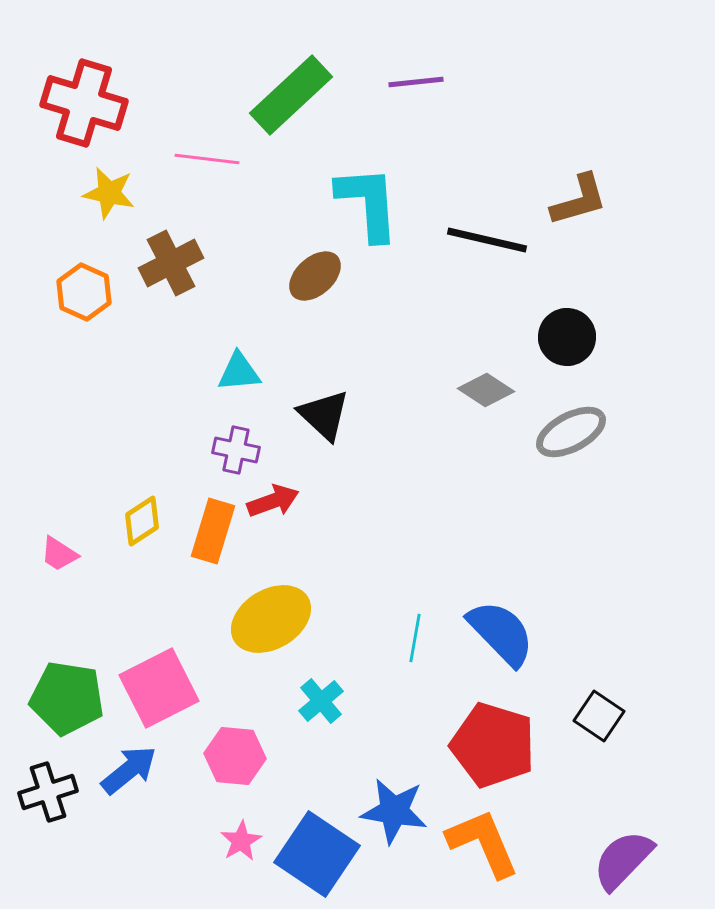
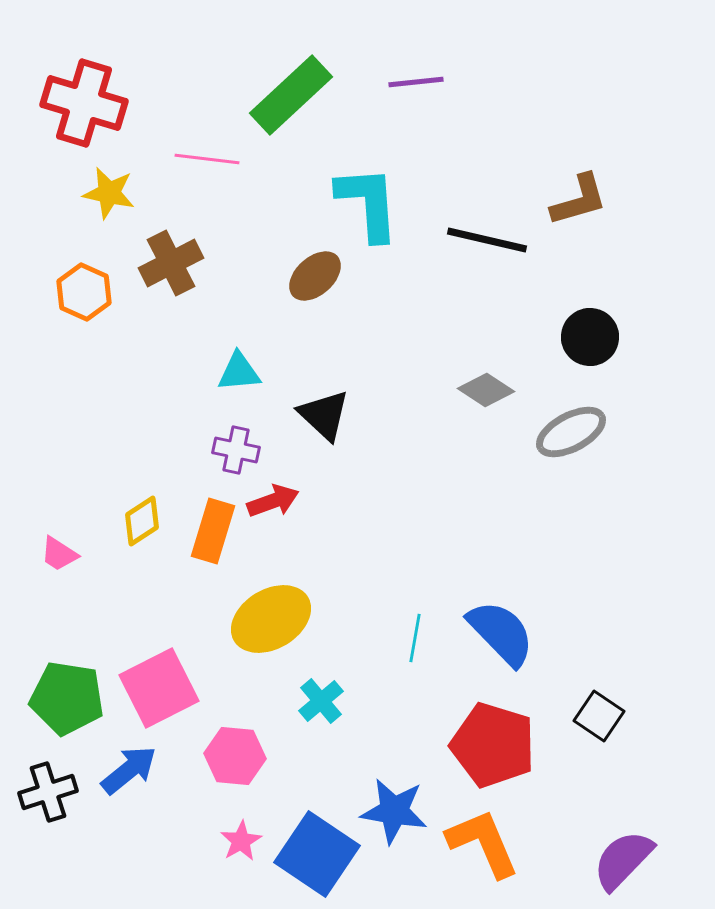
black circle: moved 23 px right
